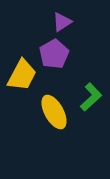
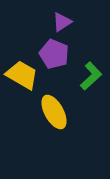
purple pentagon: rotated 20 degrees counterclockwise
yellow trapezoid: rotated 88 degrees counterclockwise
green L-shape: moved 21 px up
